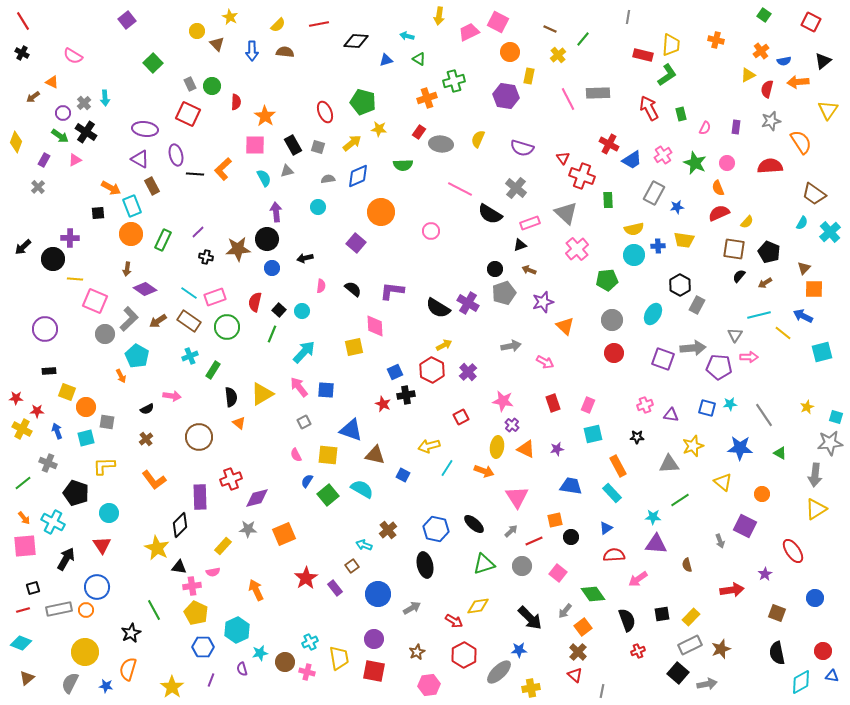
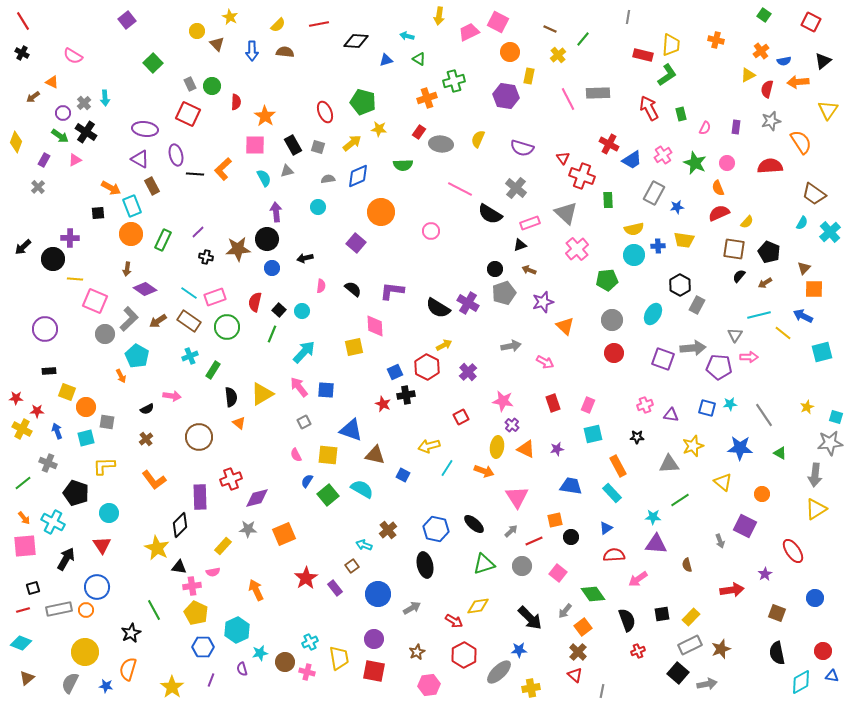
red hexagon at (432, 370): moved 5 px left, 3 px up
